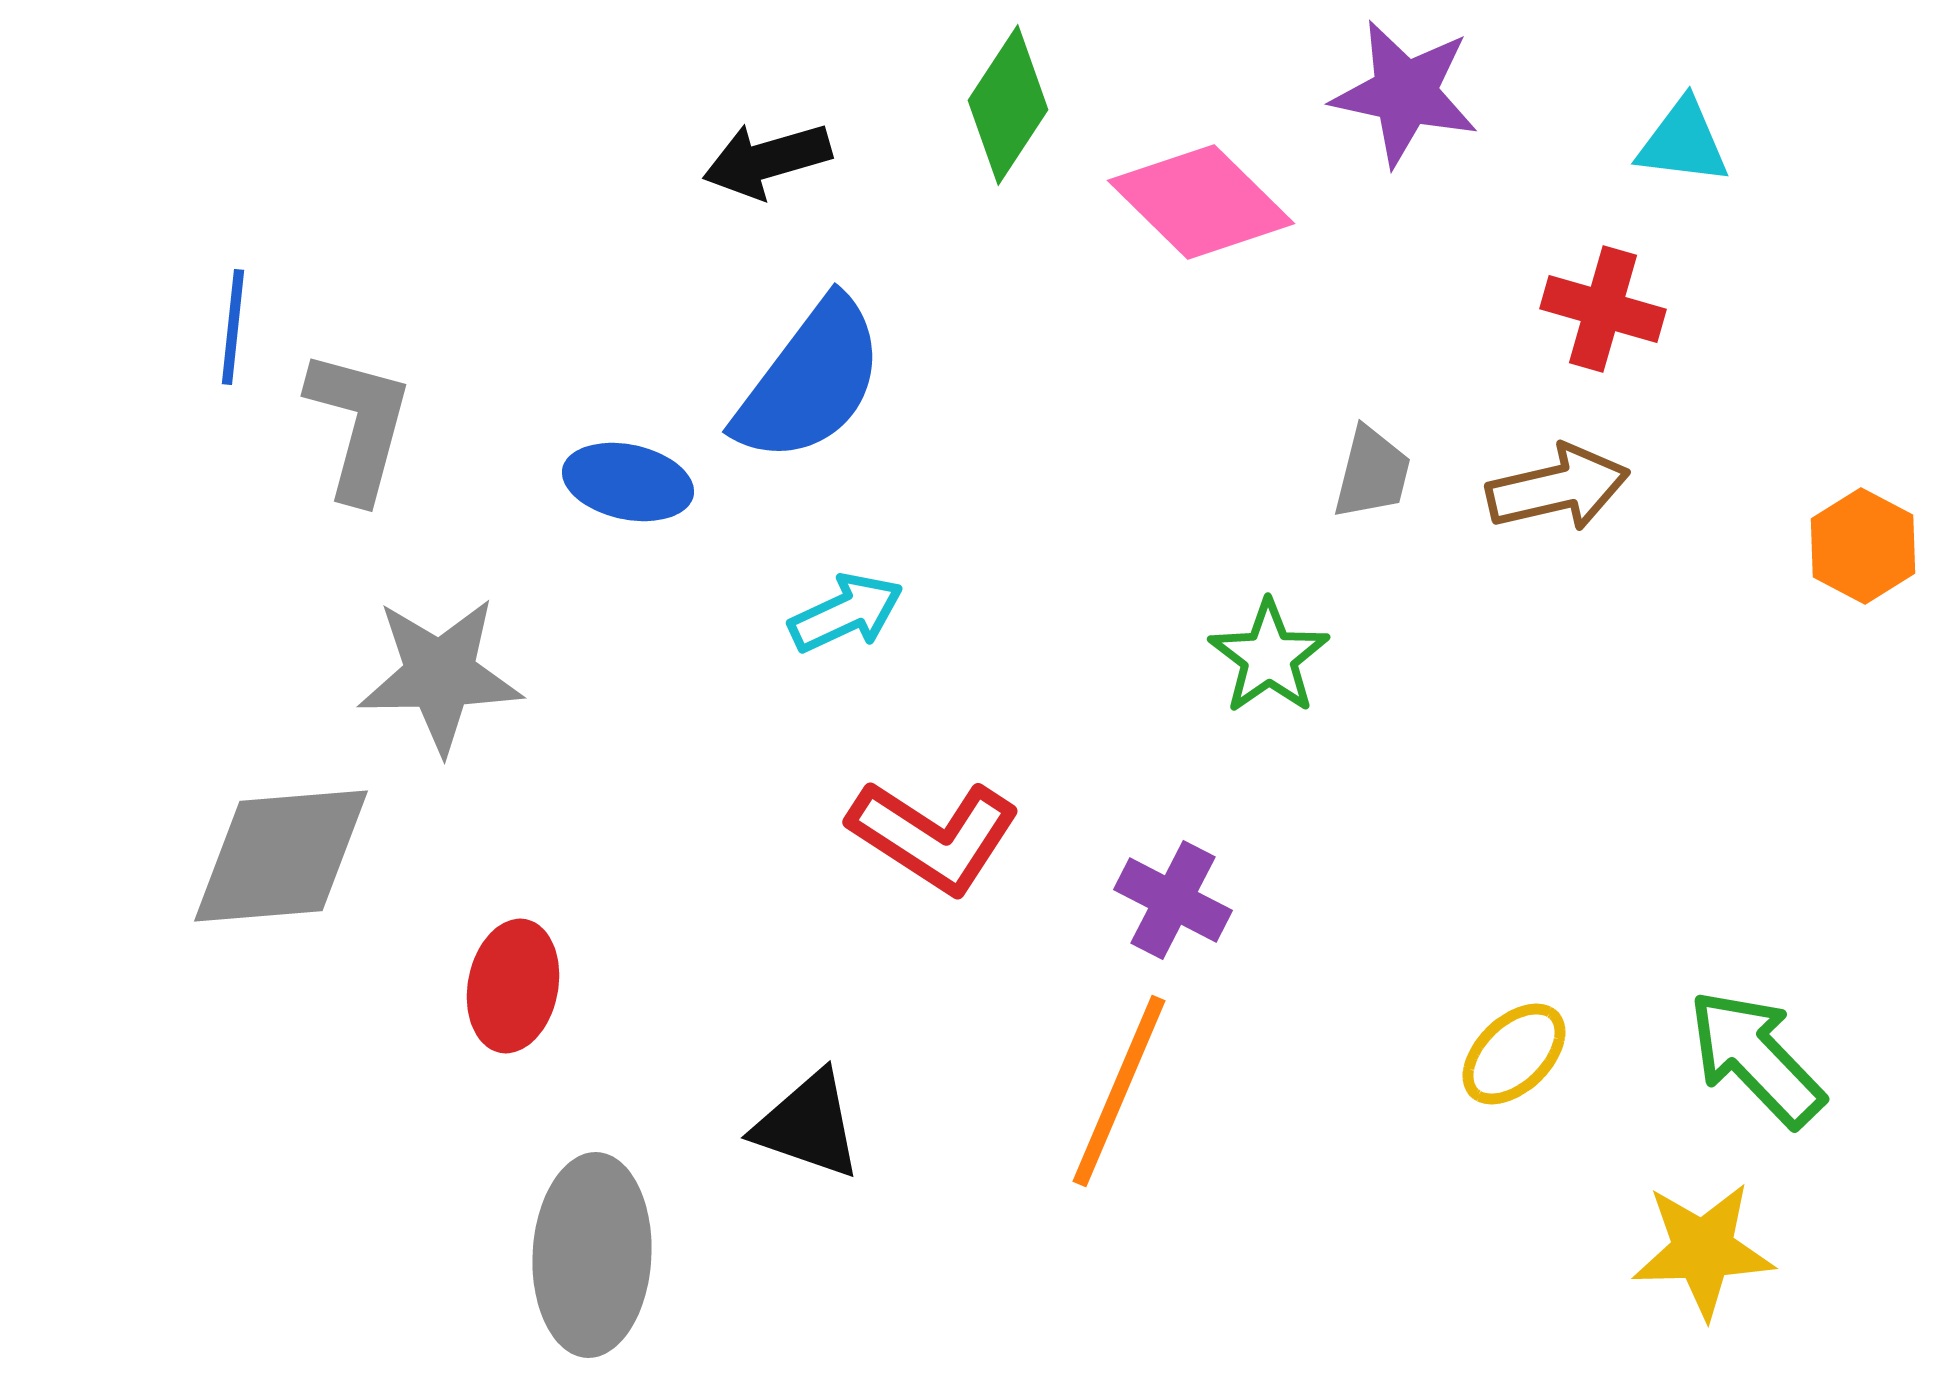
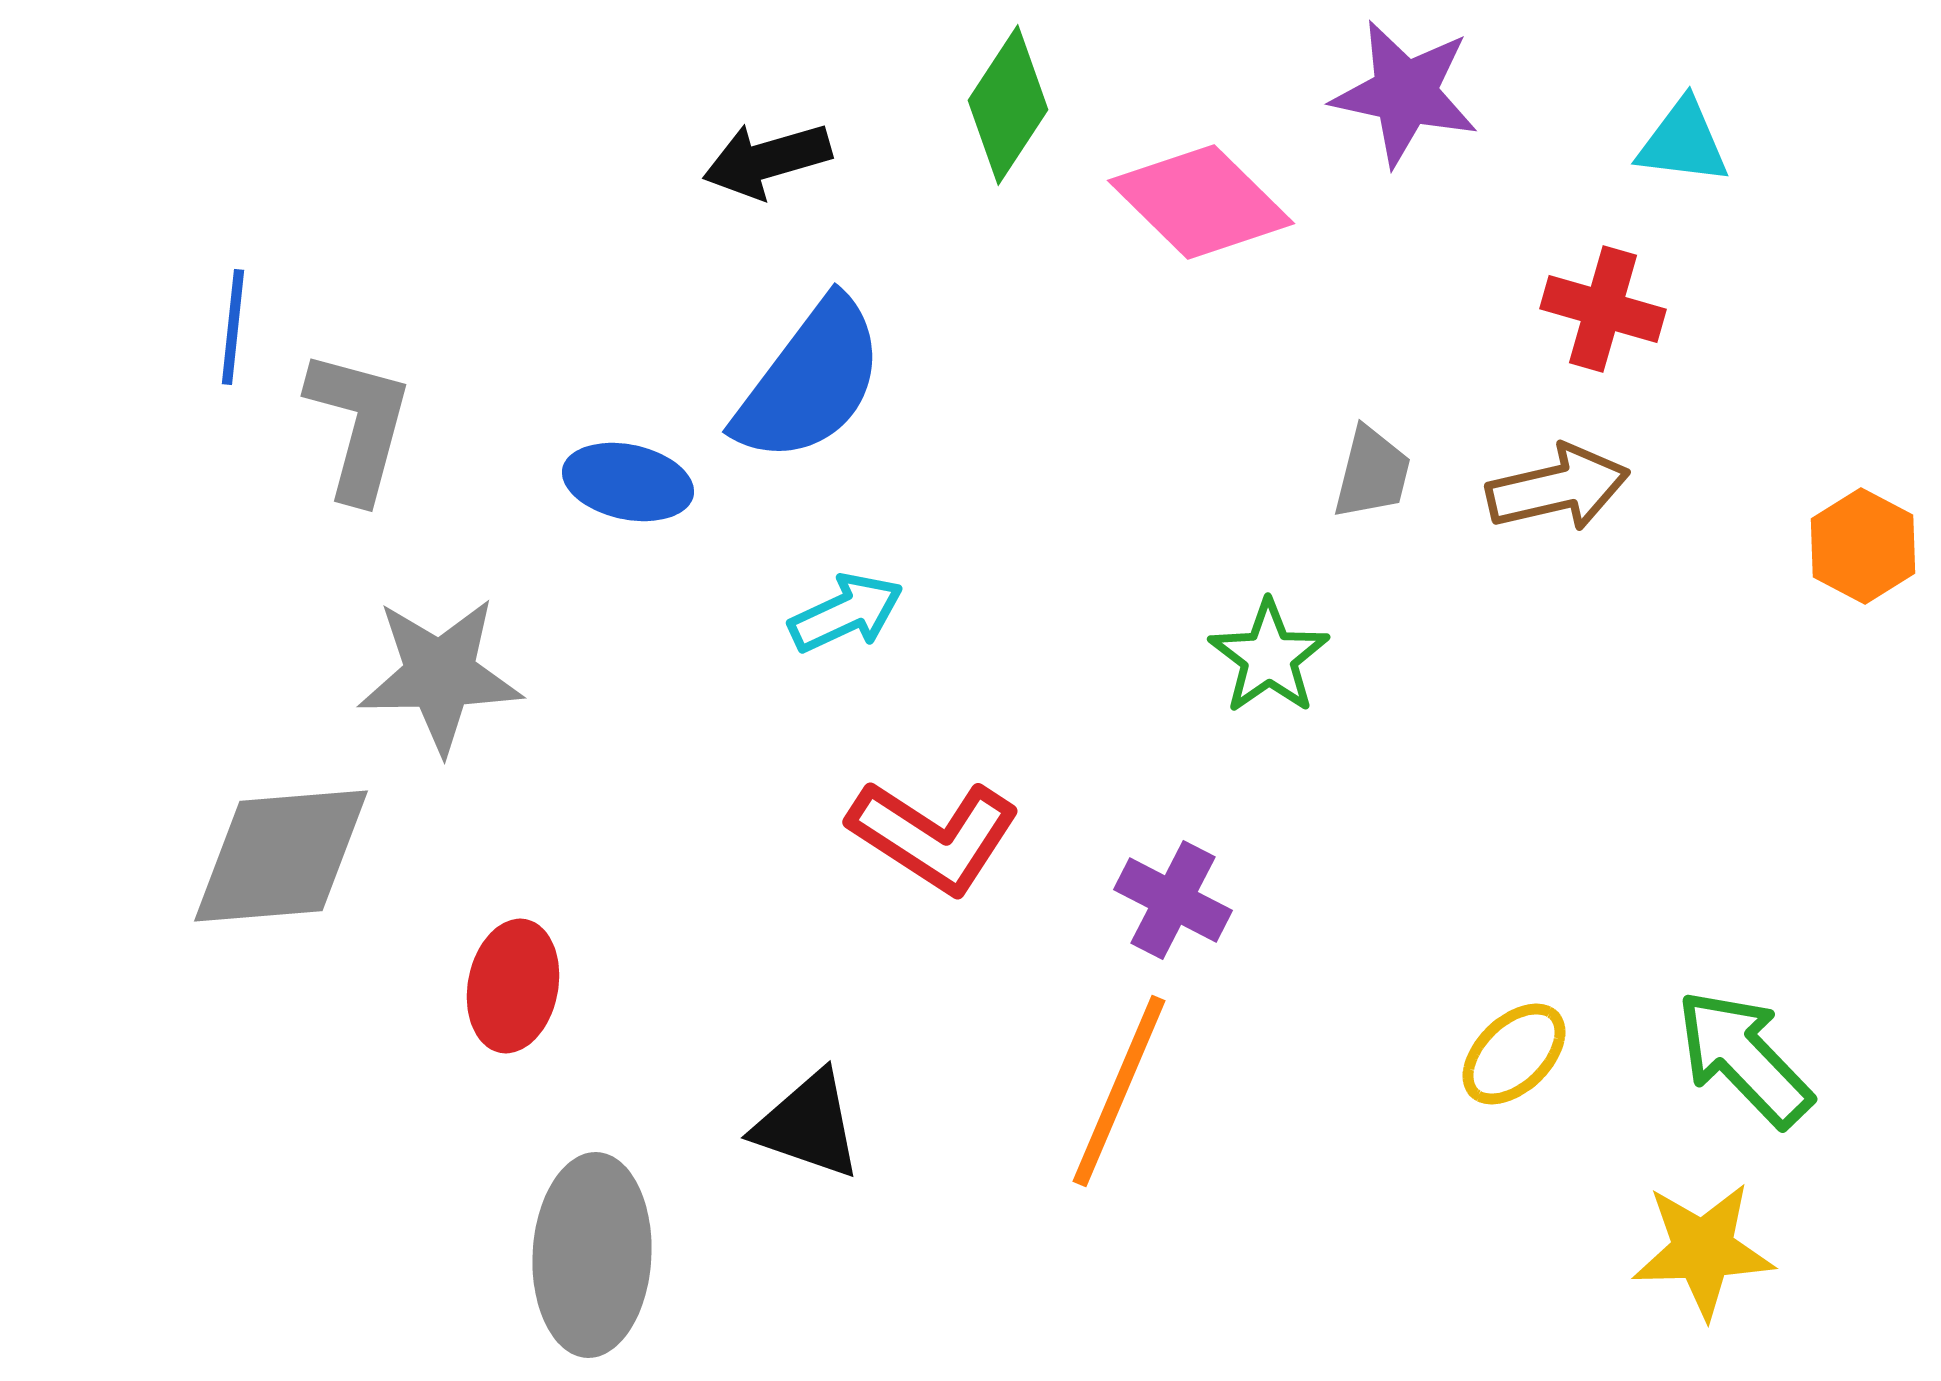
green arrow: moved 12 px left
